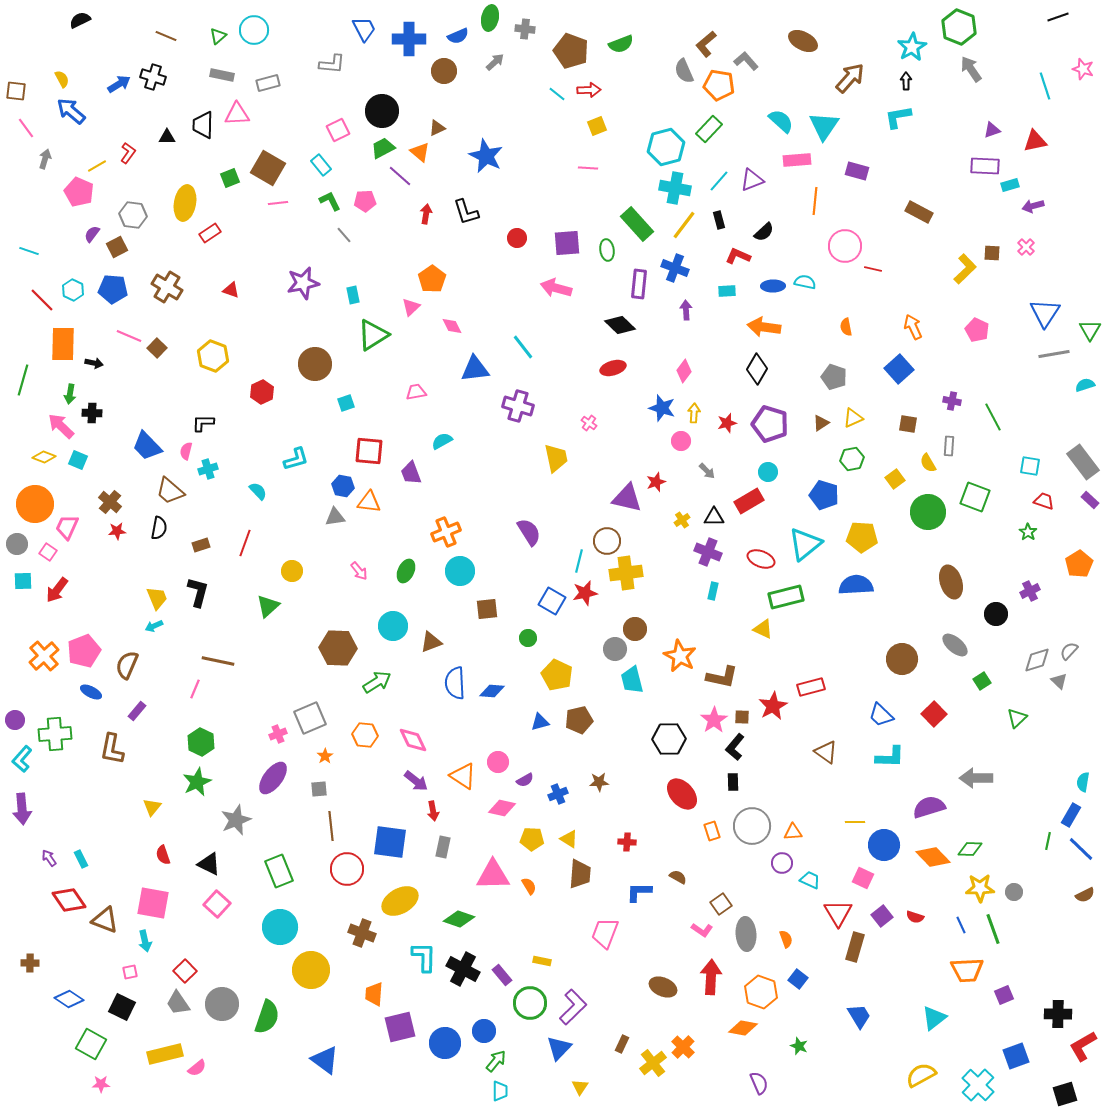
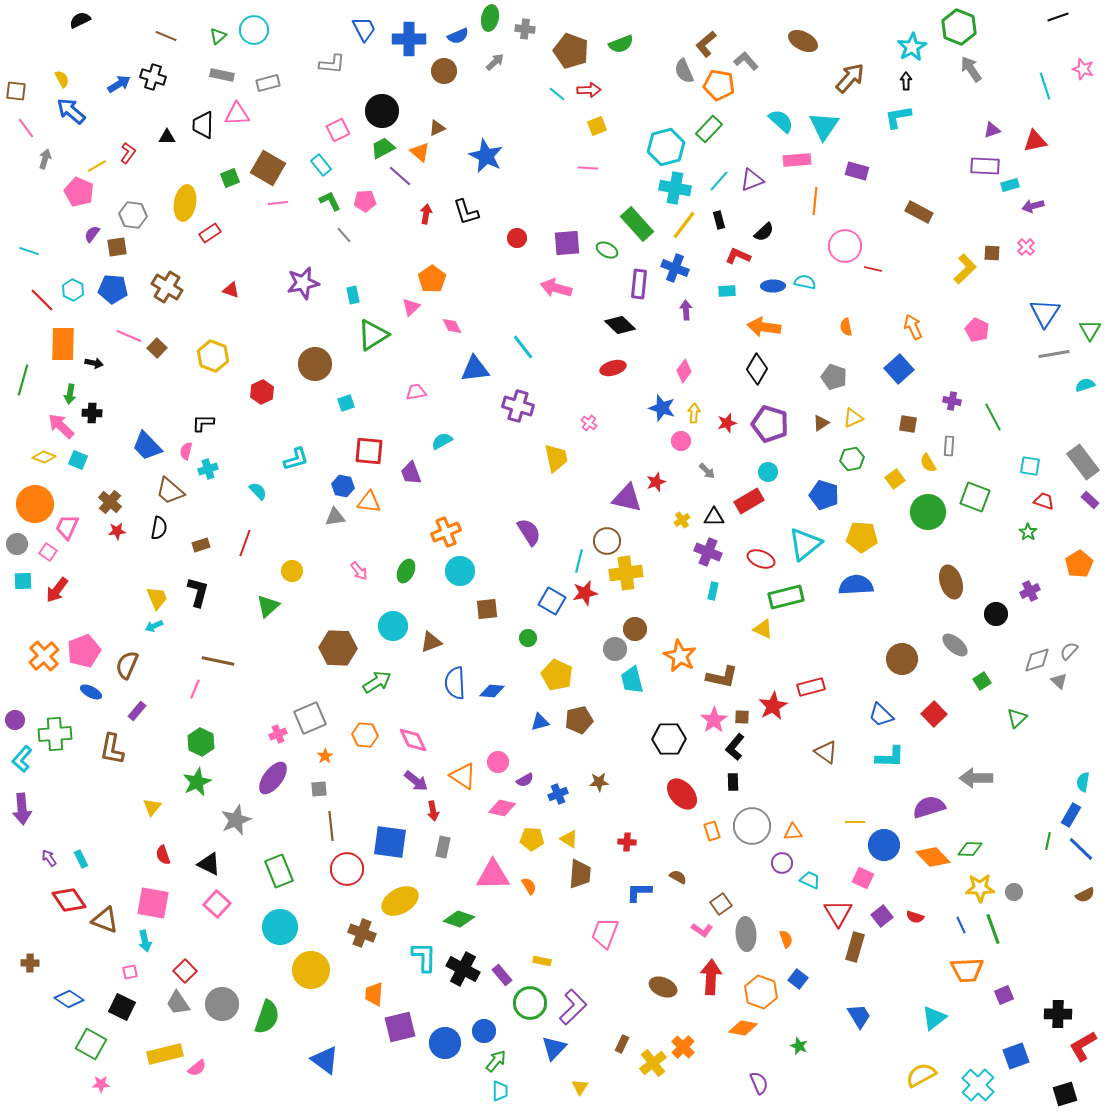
brown square at (117, 247): rotated 20 degrees clockwise
green ellipse at (607, 250): rotated 55 degrees counterclockwise
blue triangle at (559, 1048): moved 5 px left
